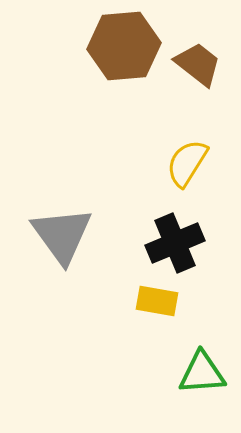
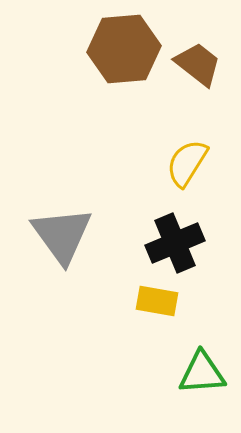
brown hexagon: moved 3 px down
